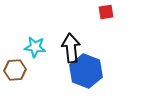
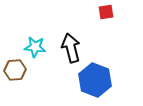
black arrow: rotated 8 degrees counterclockwise
blue hexagon: moved 9 px right, 9 px down
